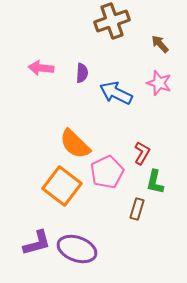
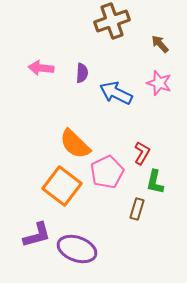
purple L-shape: moved 8 px up
